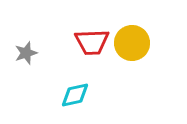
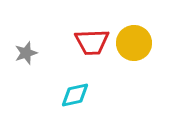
yellow circle: moved 2 px right
